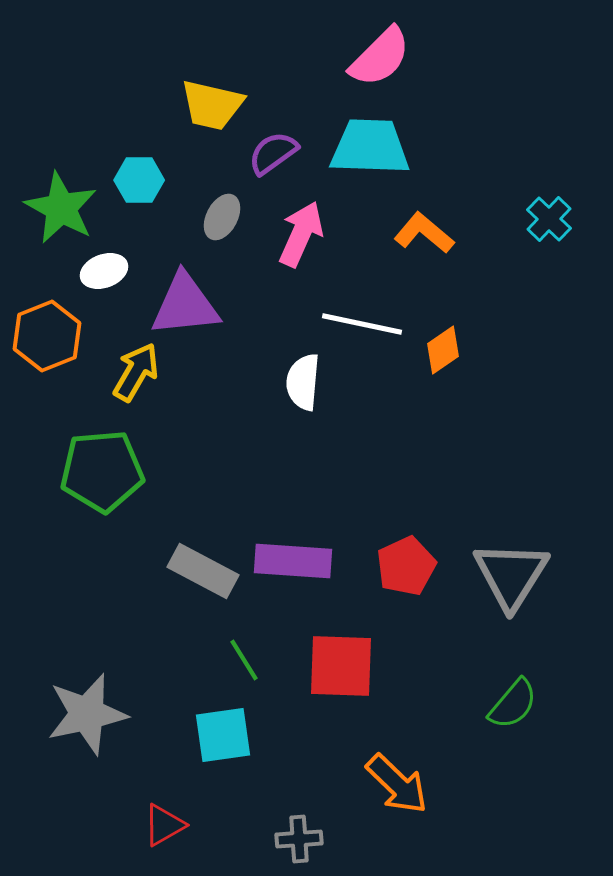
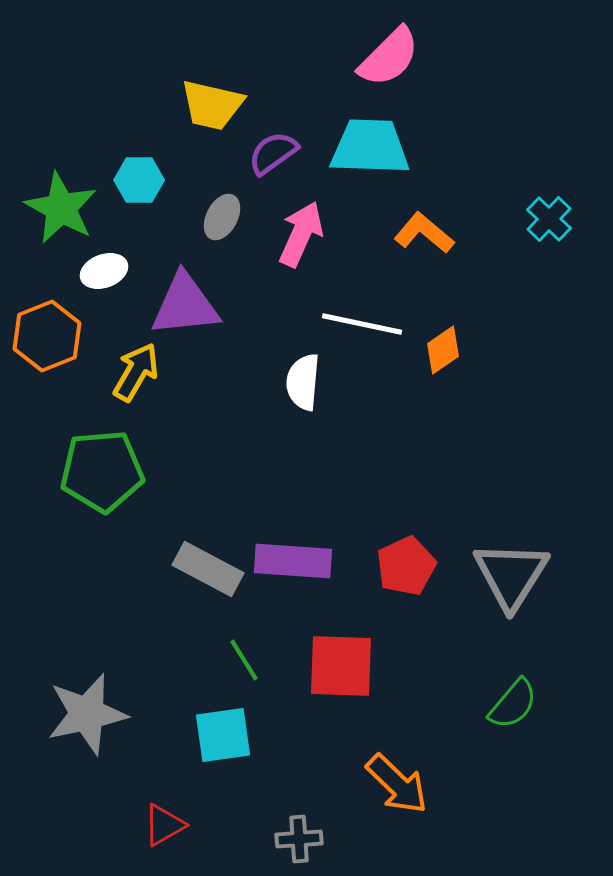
pink semicircle: moved 9 px right
gray rectangle: moved 5 px right, 2 px up
